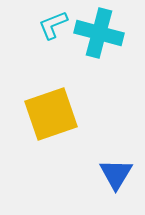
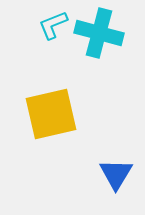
yellow square: rotated 6 degrees clockwise
